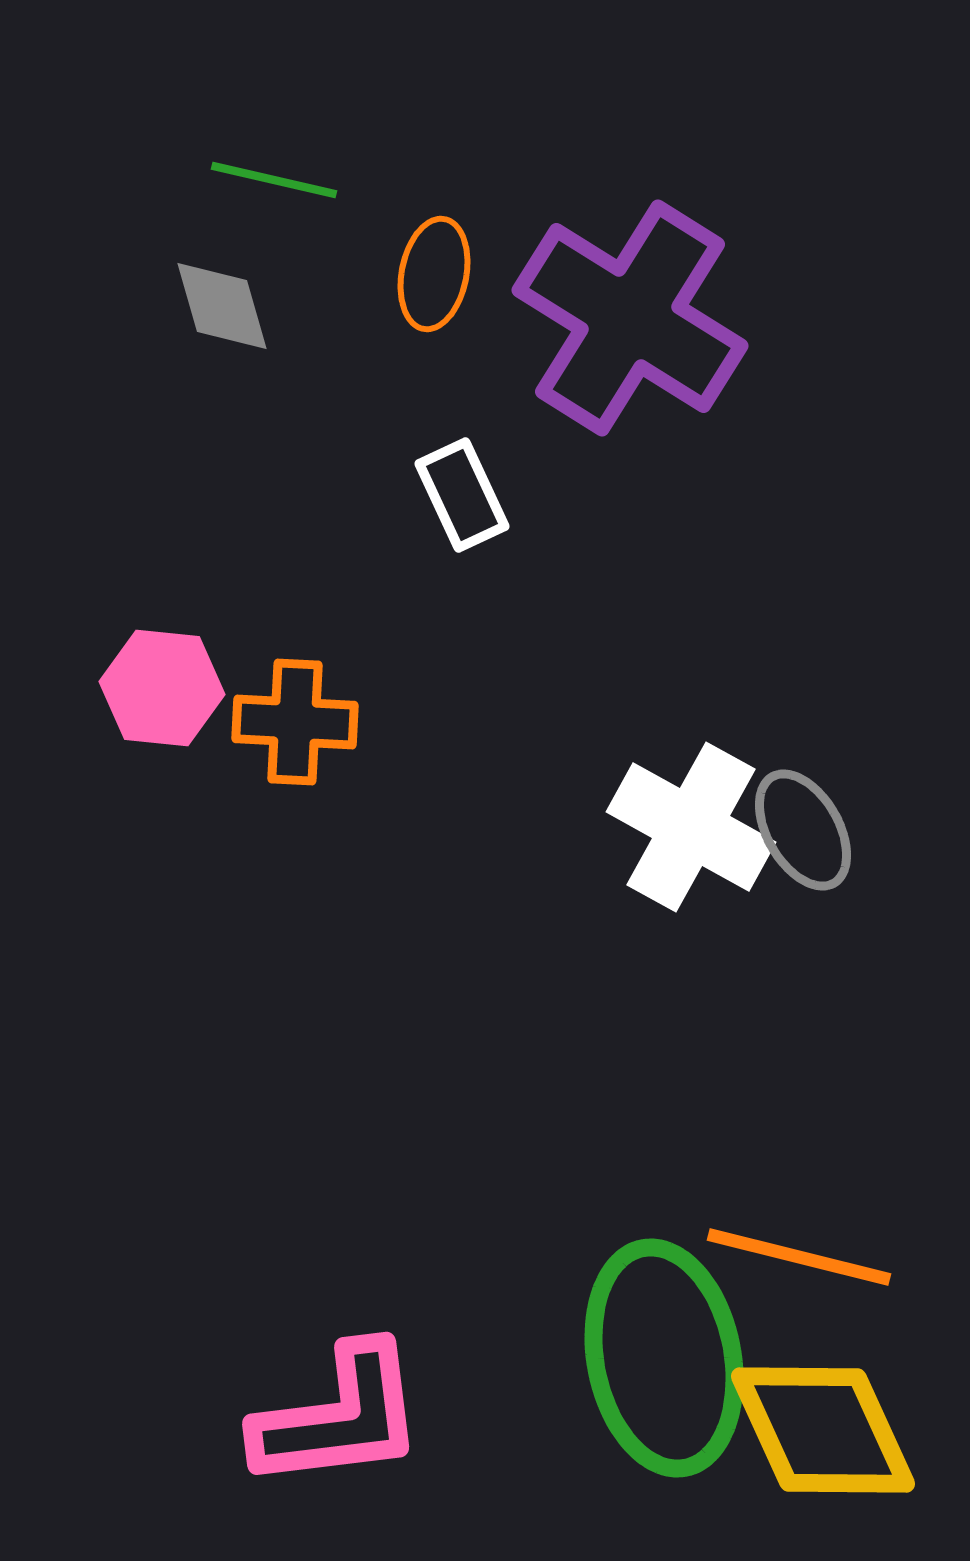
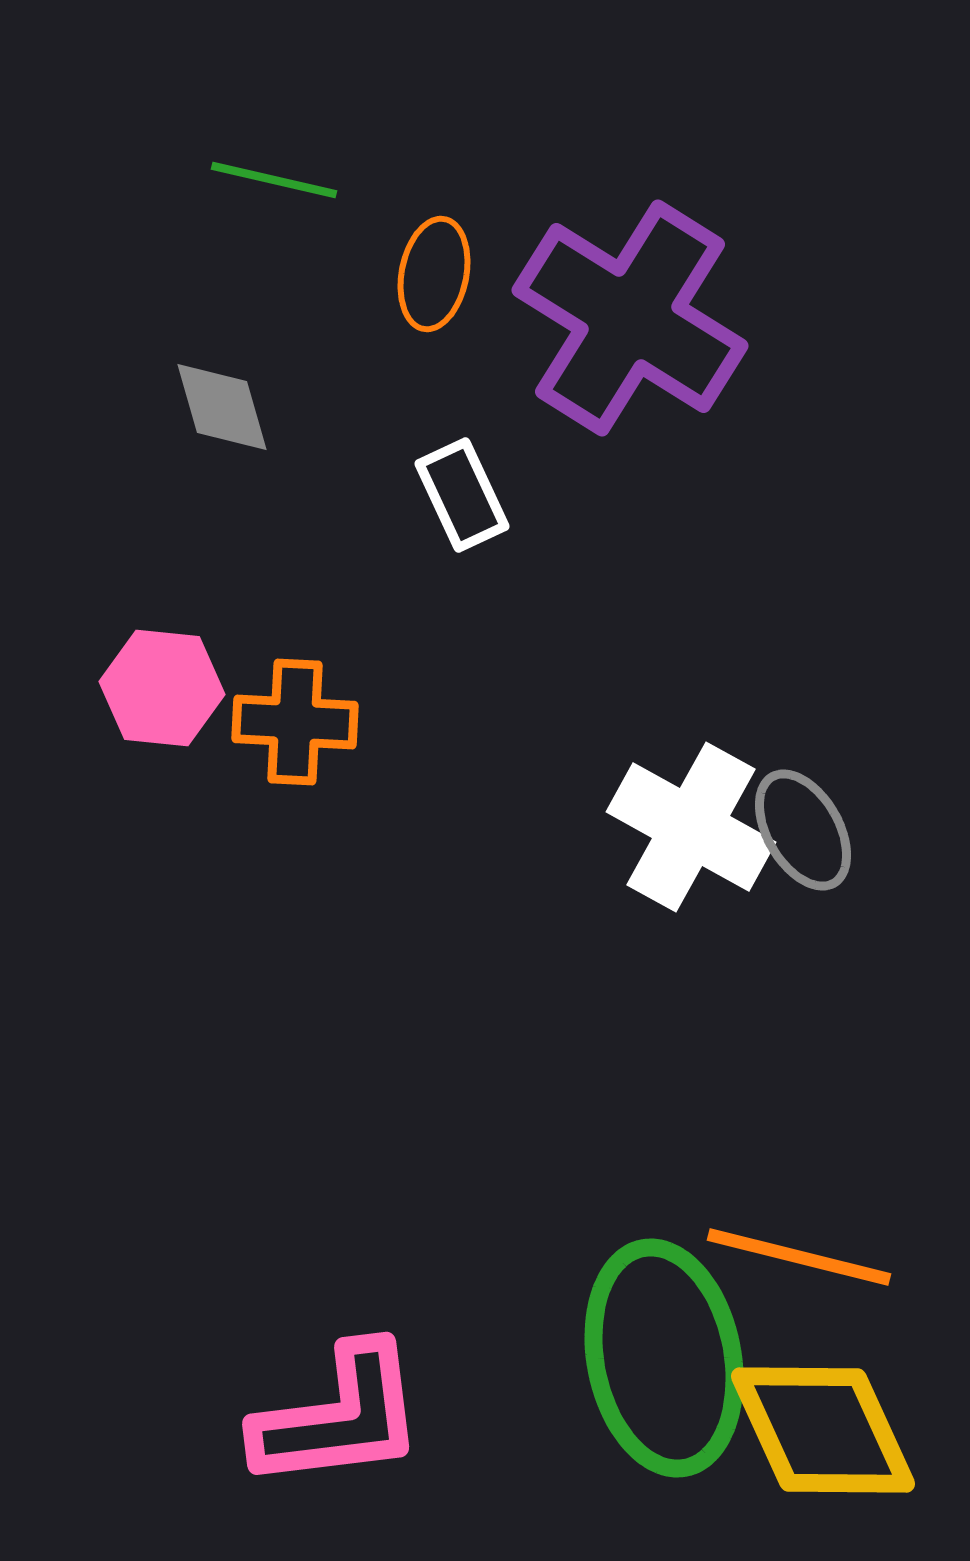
gray diamond: moved 101 px down
